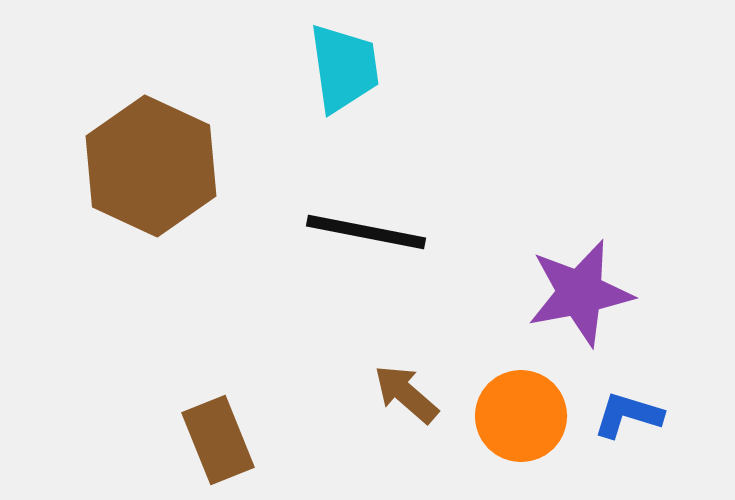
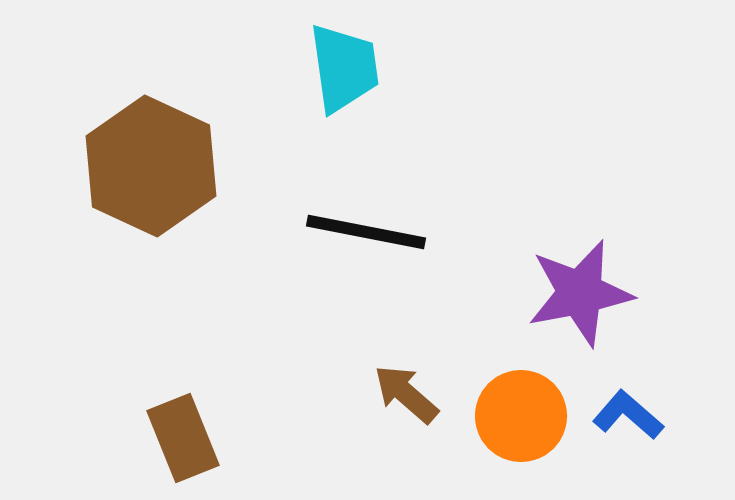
blue L-shape: rotated 24 degrees clockwise
brown rectangle: moved 35 px left, 2 px up
